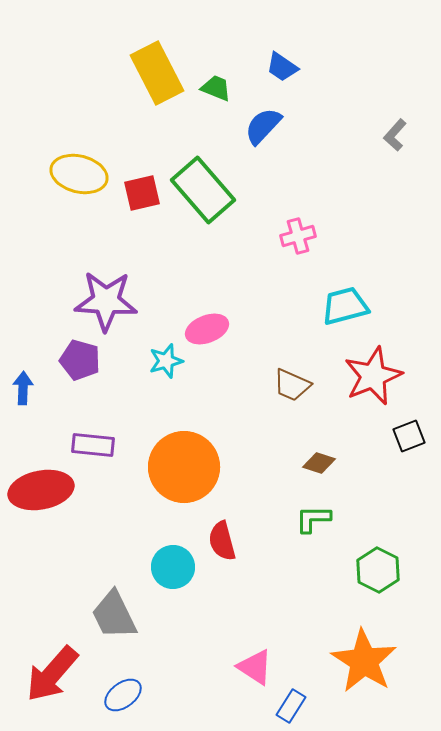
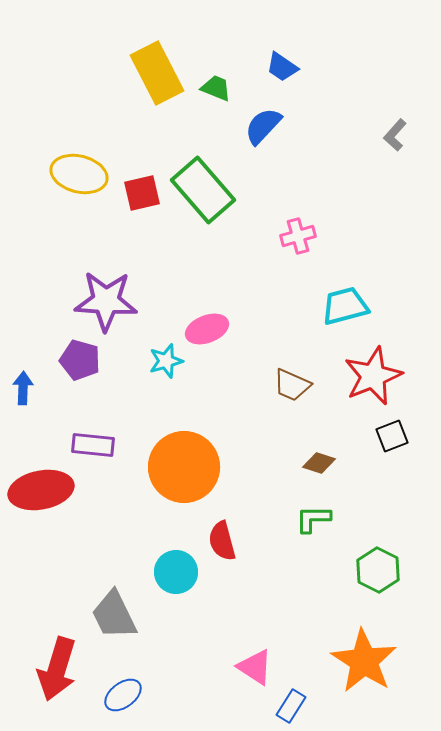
black square: moved 17 px left
cyan circle: moved 3 px right, 5 px down
red arrow: moved 5 px right, 5 px up; rotated 24 degrees counterclockwise
